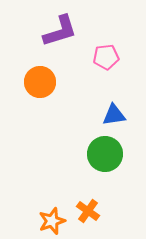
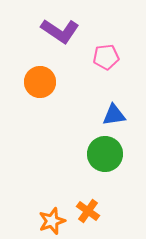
purple L-shape: rotated 51 degrees clockwise
